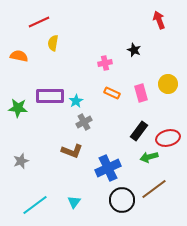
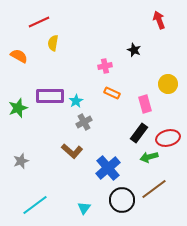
orange semicircle: rotated 18 degrees clockwise
pink cross: moved 3 px down
pink rectangle: moved 4 px right, 11 px down
green star: rotated 24 degrees counterclockwise
black rectangle: moved 2 px down
brown L-shape: rotated 20 degrees clockwise
blue cross: rotated 15 degrees counterclockwise
cyan triangle: moved 10 px right, 6 px down
